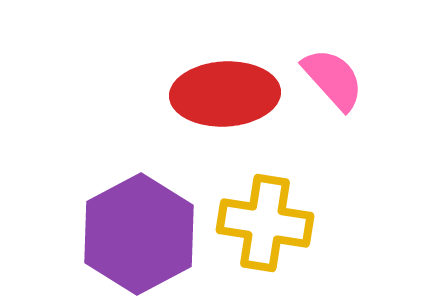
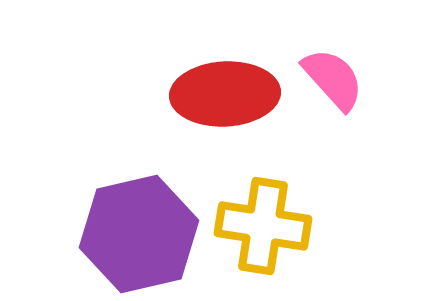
yellow cross: moved 2 px left, 3 px down
purple hexagon: rotated 15 degrees clockwise
